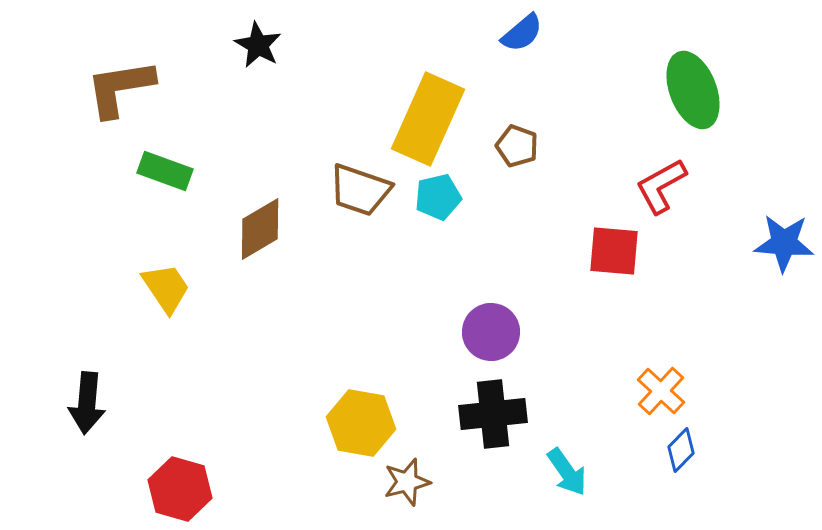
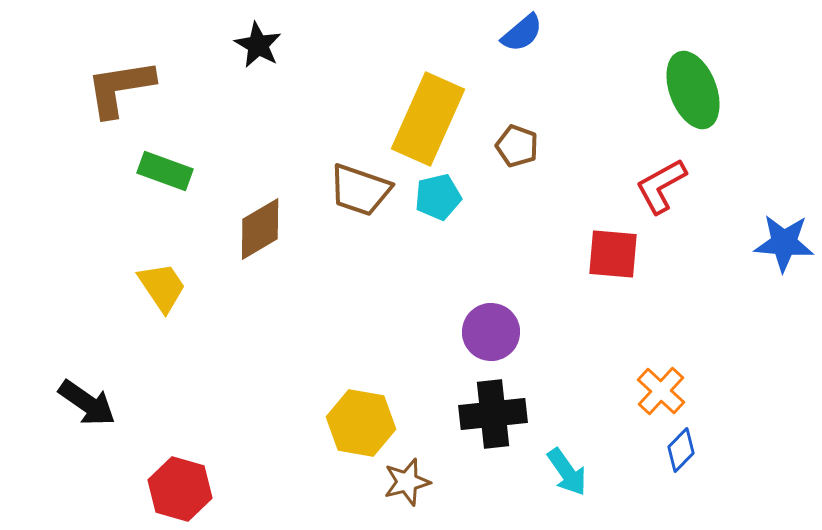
red square: moved 1 px left, 3 px down
yellow trapezoid: moved 4 px left, 1 px up
black arrow: rotated 60 degrees counterclockwise
